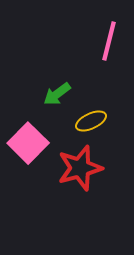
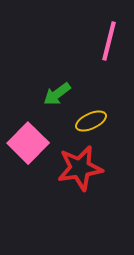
red star: rotated 6 degrees clockwise
